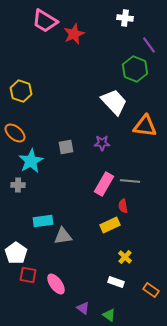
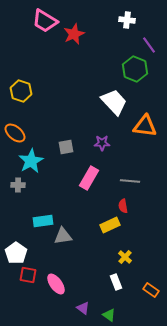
white cross: moved 2 px right, 2 px down
pink rectangle: moved 15 px left, 6 px up
white rectangle: rotated 49 degrees clockwise
